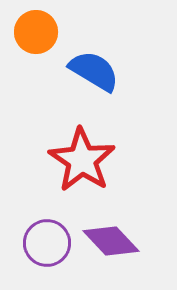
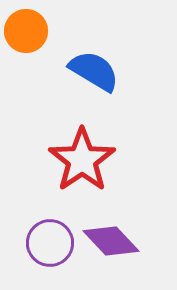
orange circle: moved 10 px left, 1 px up
red star: rotated 4 degrees clockwise
purple circle: moved 3 px right
